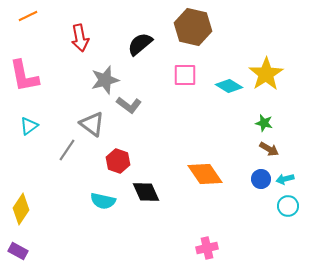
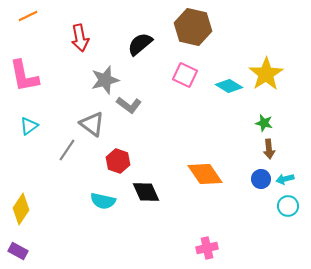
pink square: rotated 25 degrees clockwise
brown arrow: rotated 54 degrees clockwise
